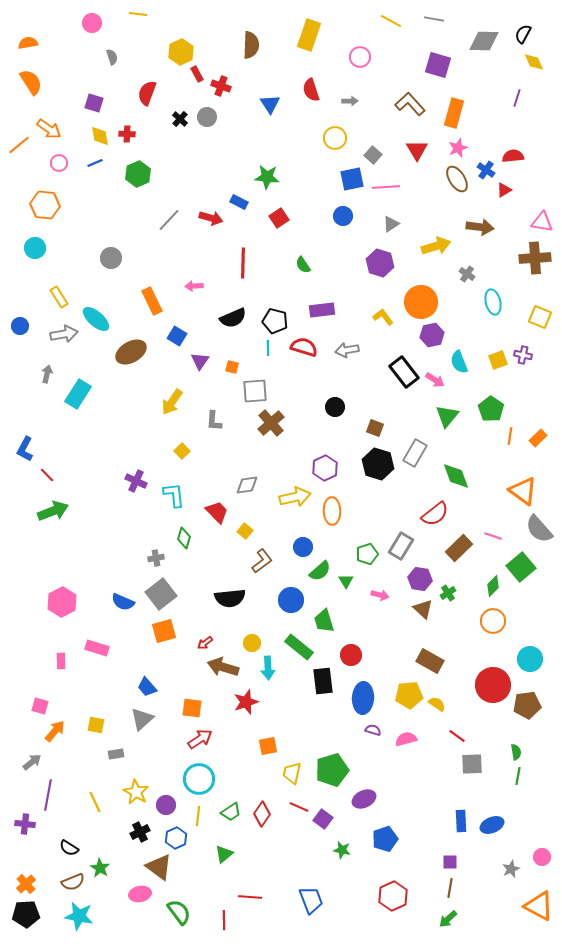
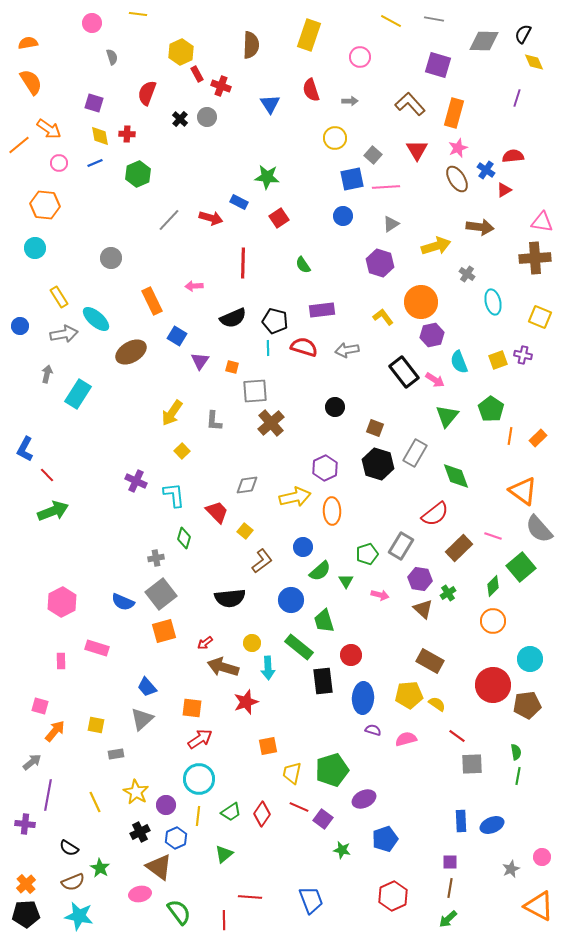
yellow arrow at (172, 402): moved 11 px down
